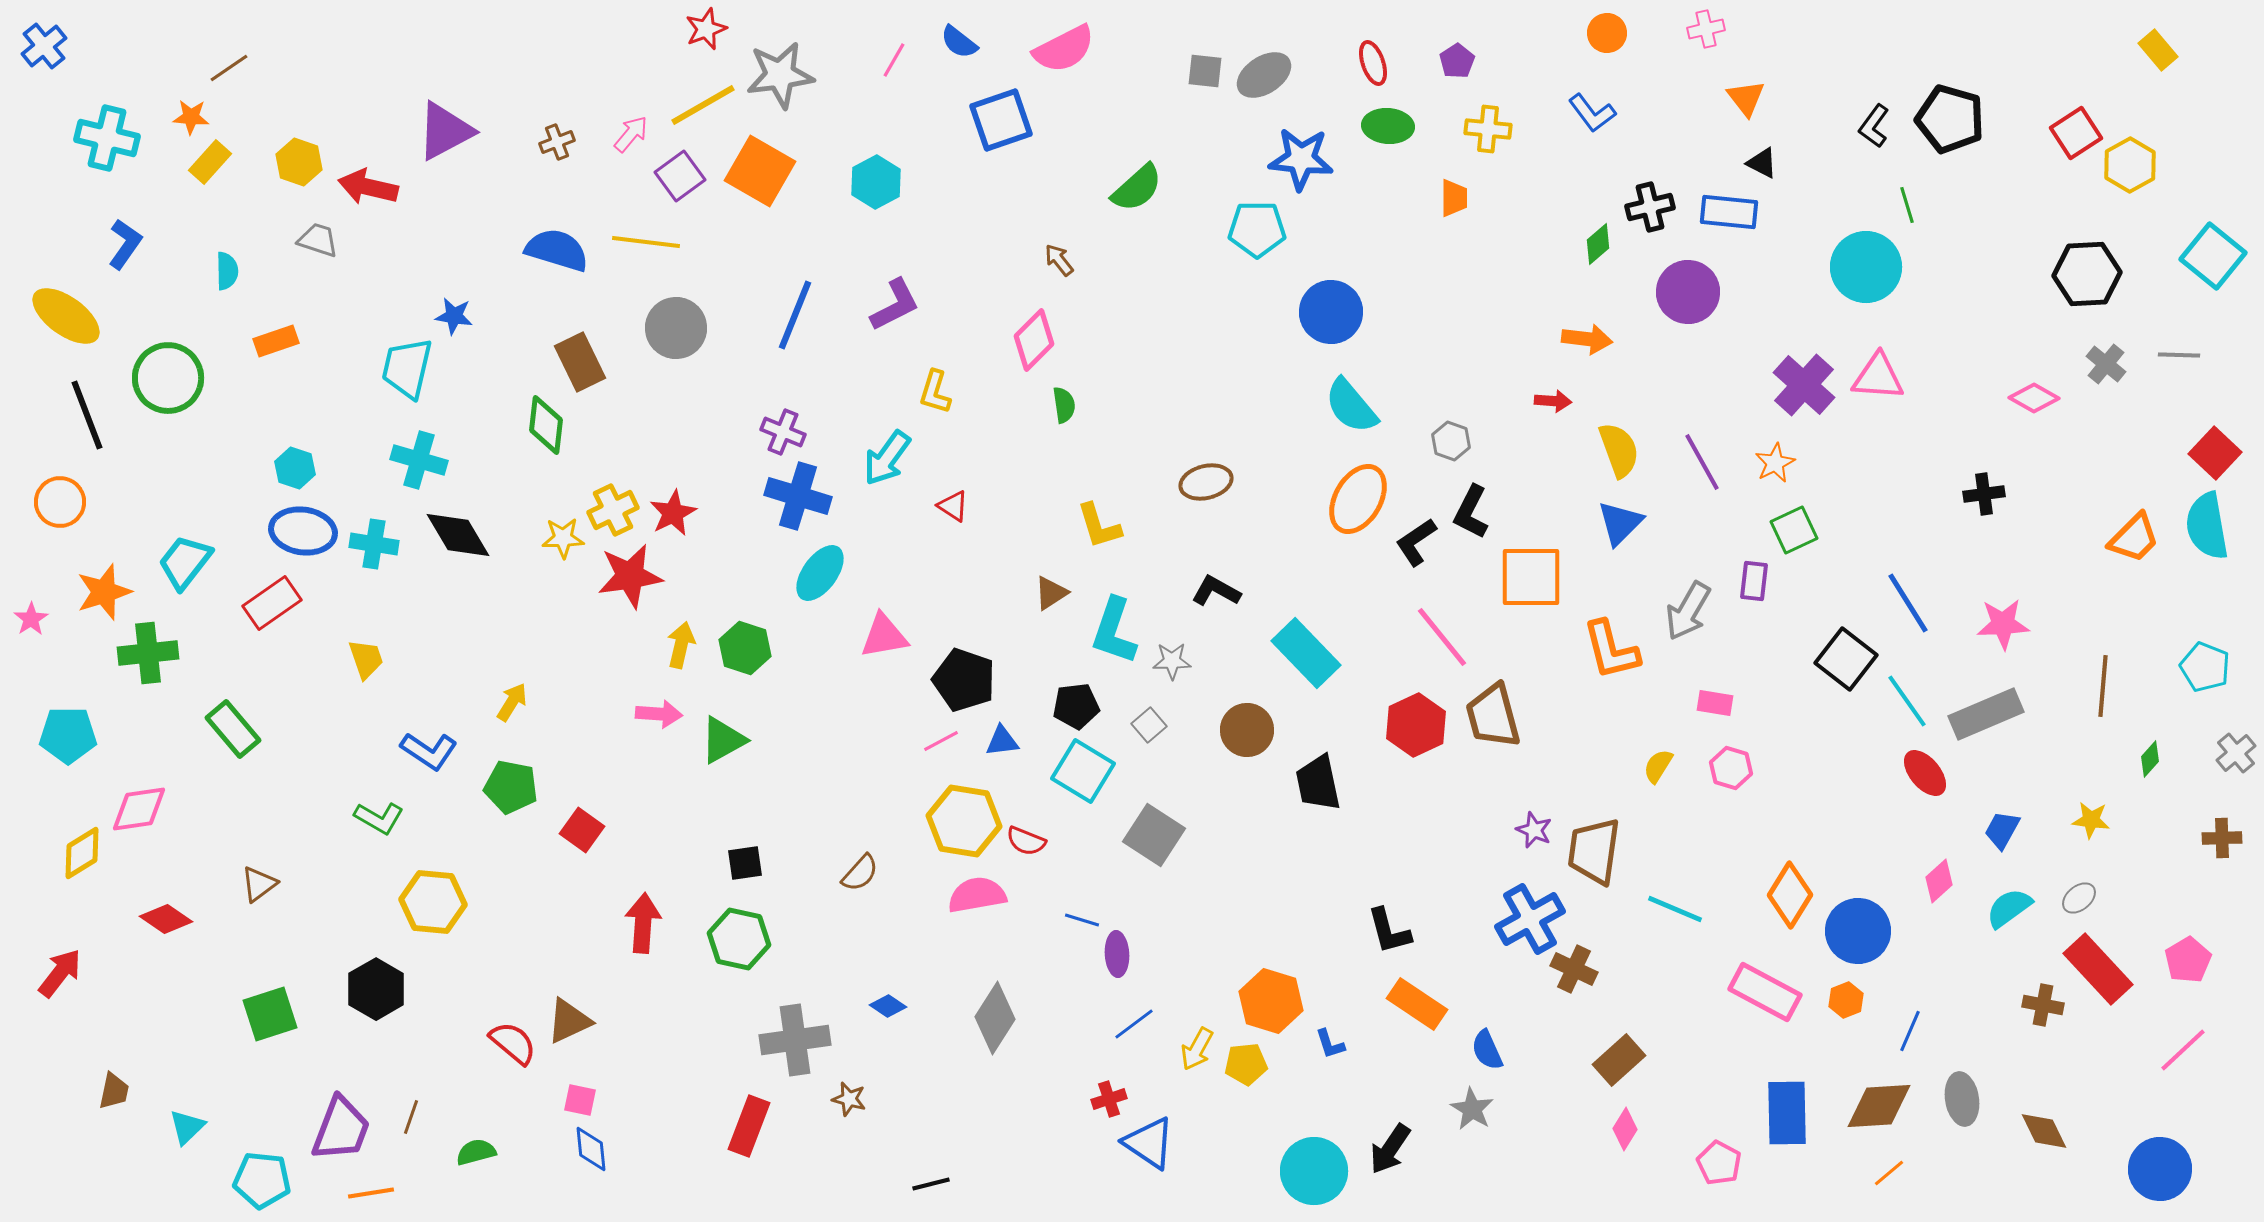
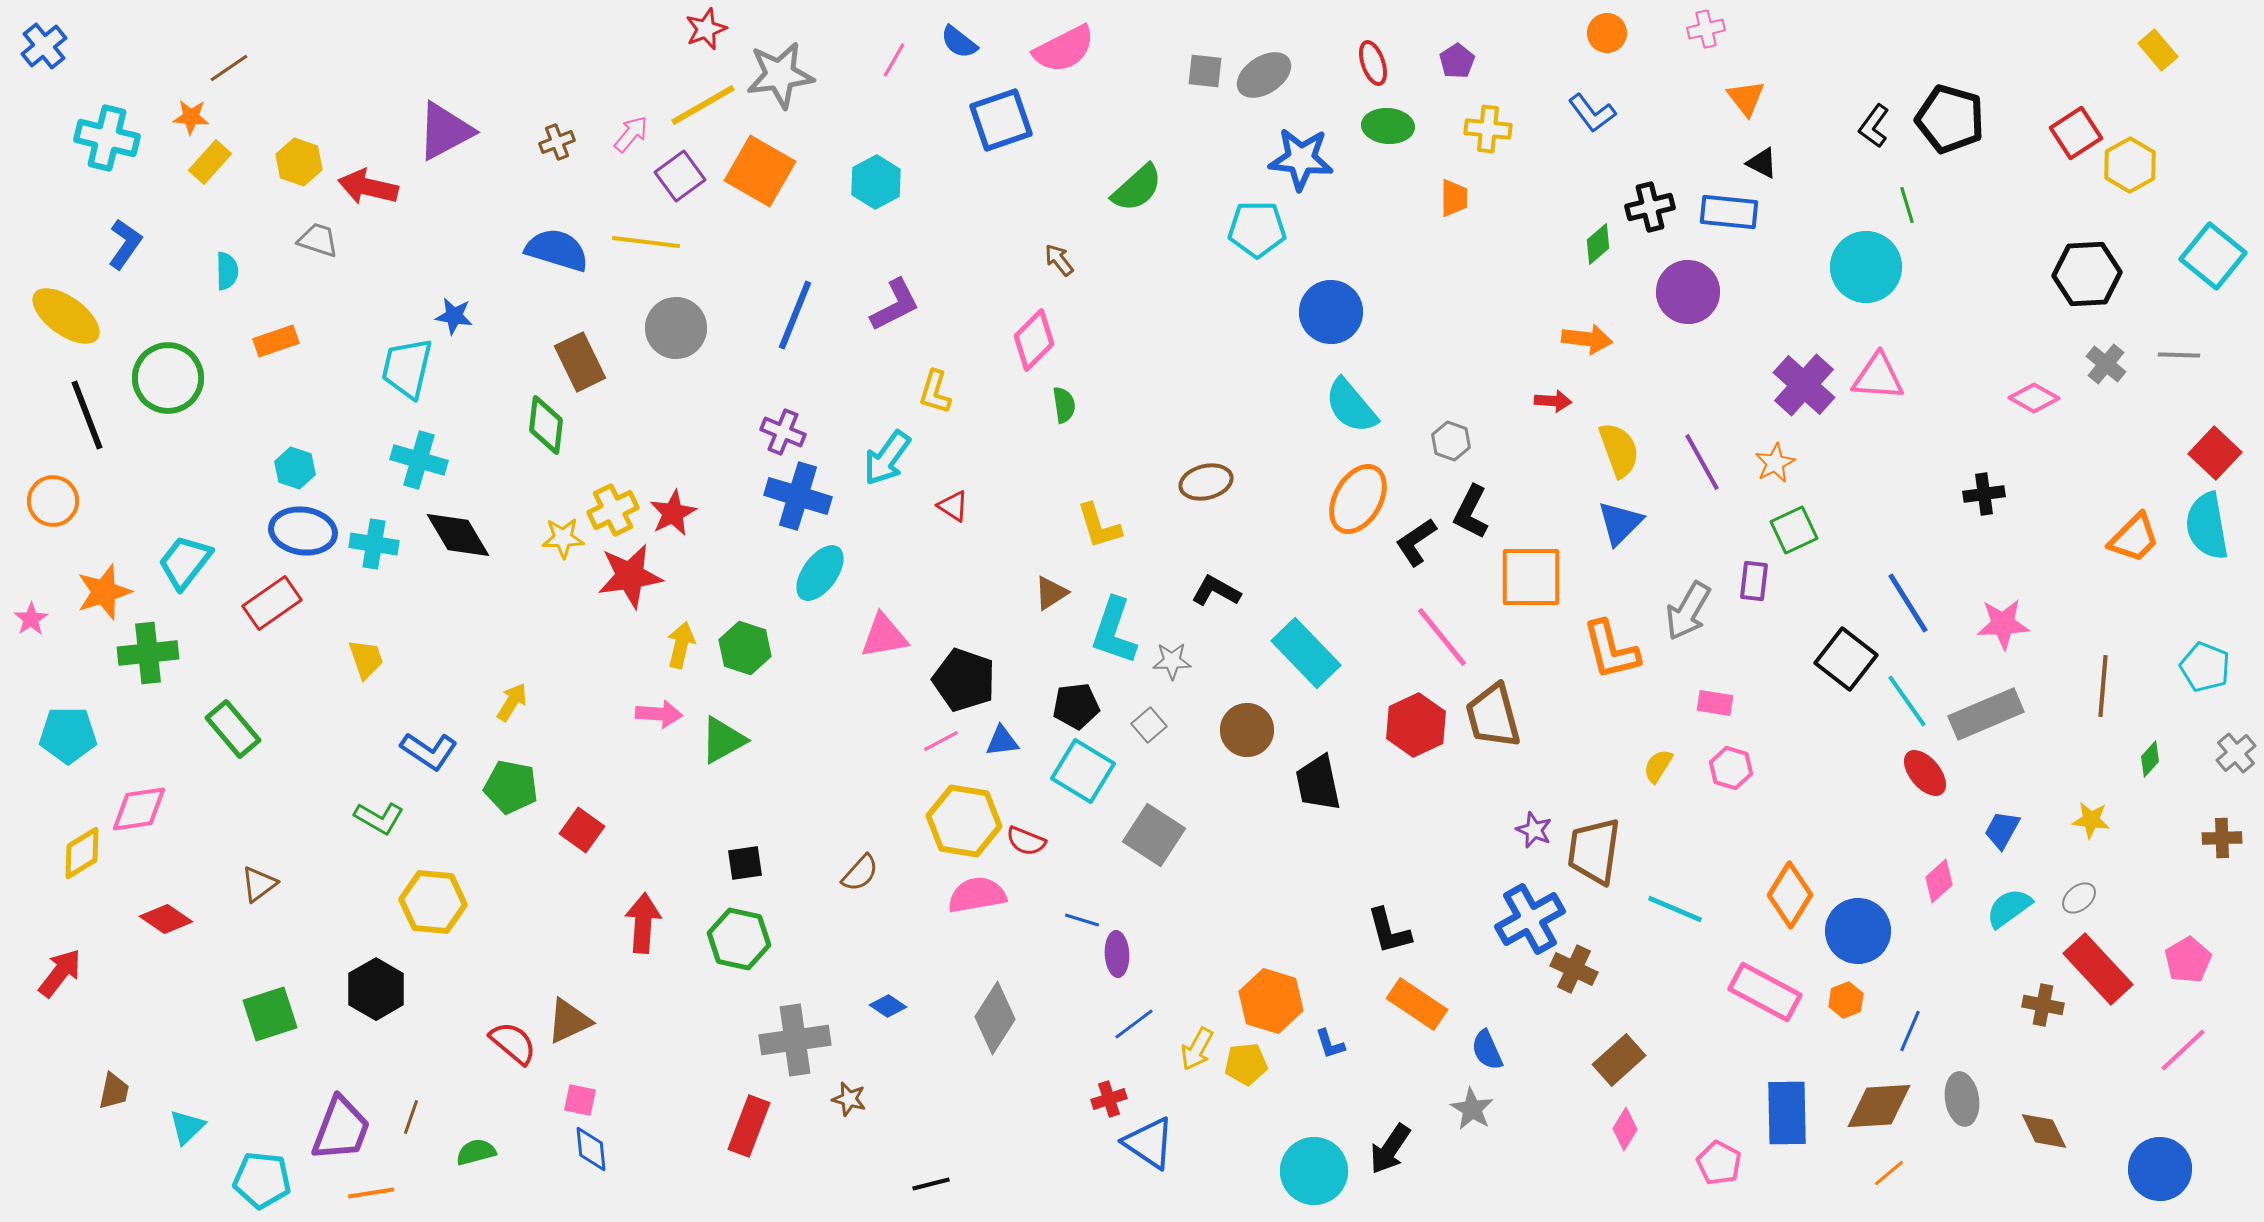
orange circle at (60, 502): moved 7 px left, 1 px up
